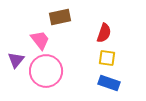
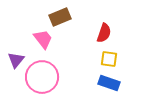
brown rectangle: rotated 10 degrees counterclockwise
pink trapezoid: moved 3 px right, 1 px up
yellow square: moved 2 px right, 1 px down
pink circle: moved 4 px left, 6 px down
